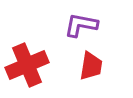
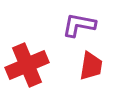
purple L-shape: moved 2 px left
